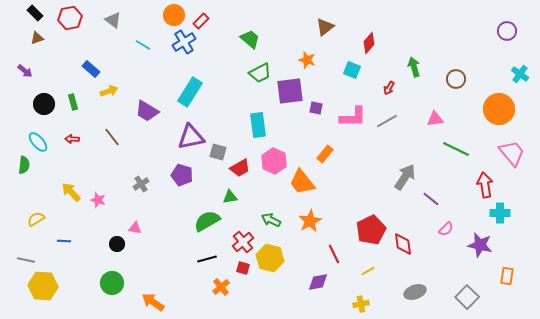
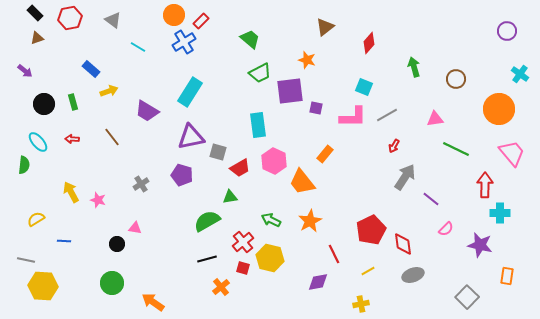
cyan line at (143, 45): moved 5 px left, 2 px down
cyan square at (352, 70): moved 12 px right, 17 px down
red arrow at (389, 88): moved 5 px right, 58 px down
gray line at (387, 121): moved 6 px up
red arrow at (485, 185): rotated 10 degrees clockwise
yellow arrow at (71, 192): rotated 15 degrees clockwise
gray ellipse at (415, 292): moved 2 px left, 17 px up
